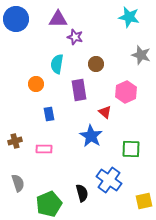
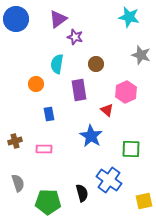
purple triangle: rotated 36 degrees counterclockwise
red triangle: moved 2 px right, 2 px up
green pentagon: moved 1 px left, 2 px up; rotated 25 degrees clockwise
